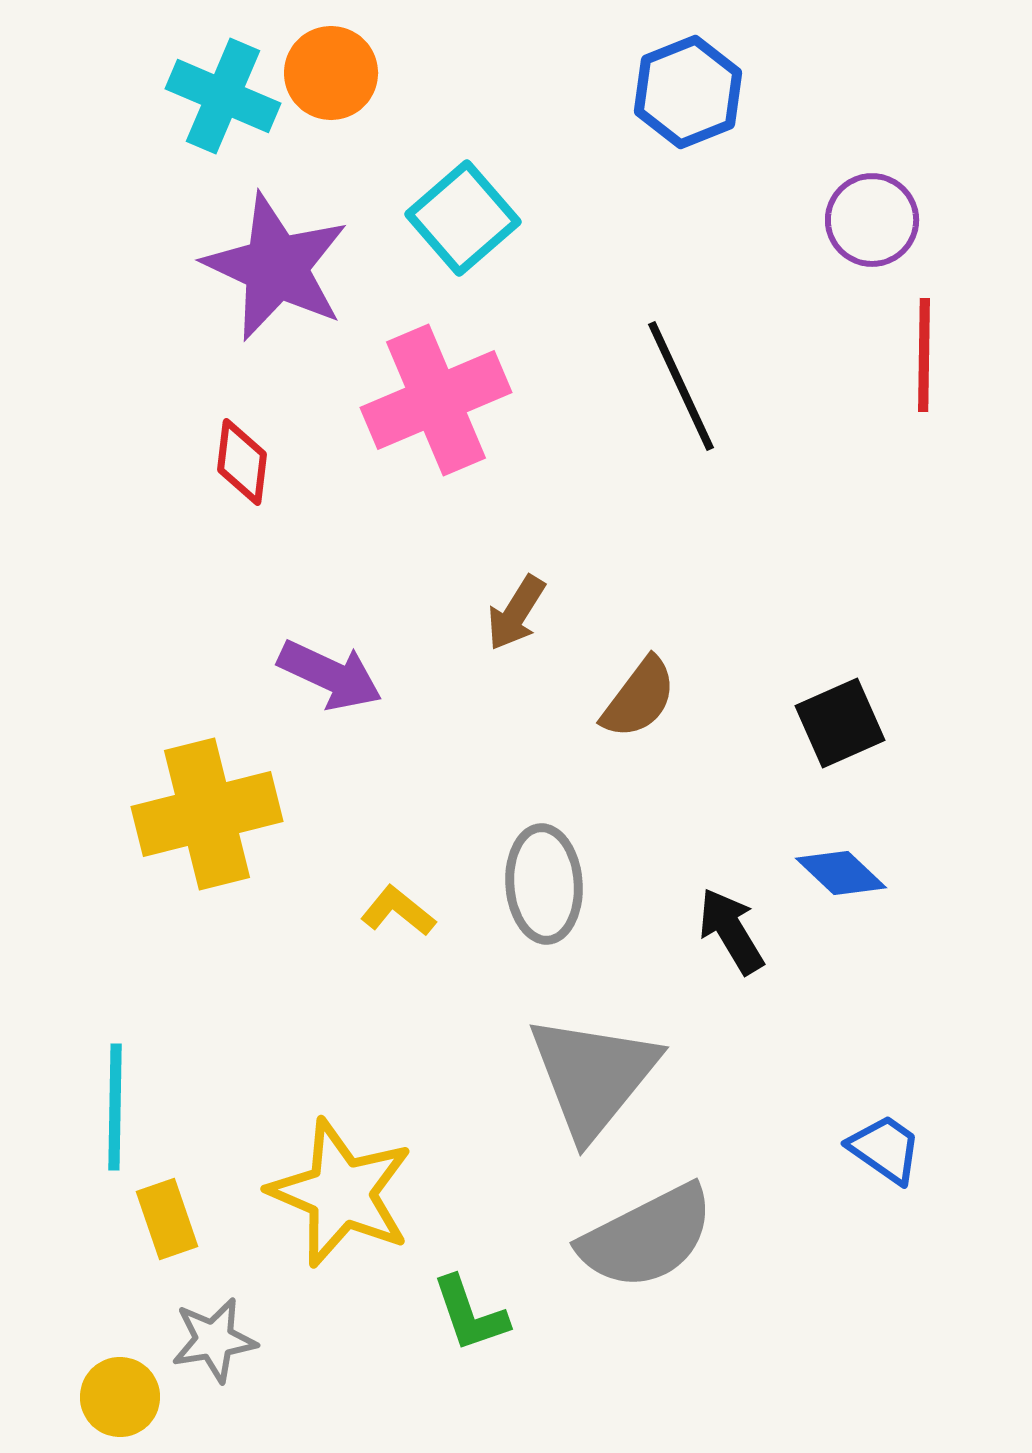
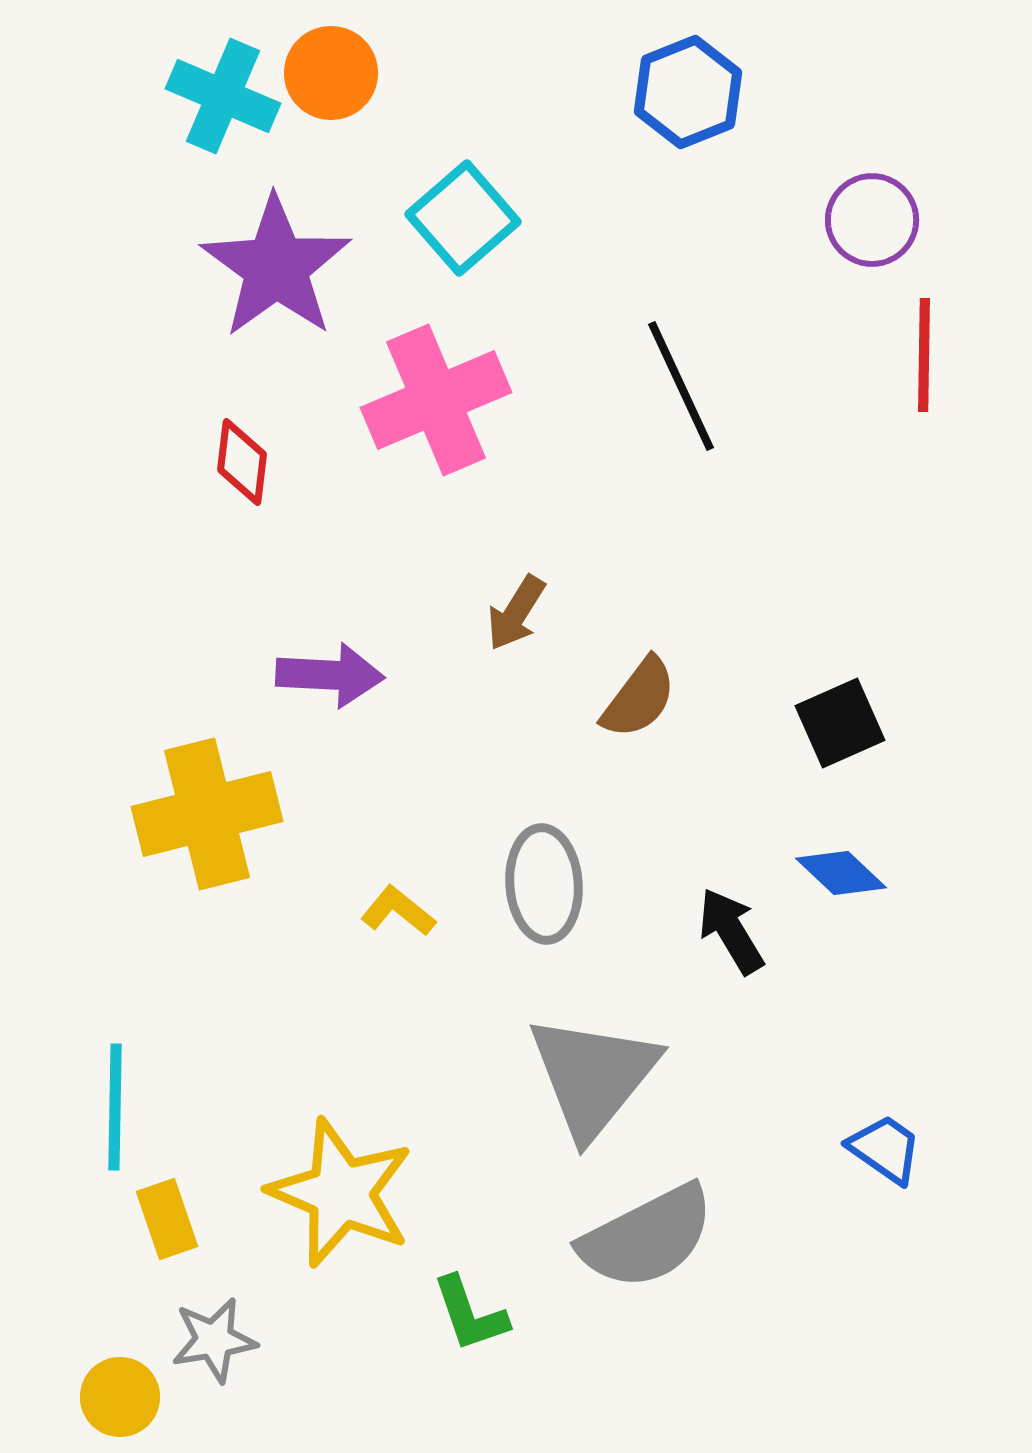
purple star: rotated 11 degrees clockwise
purple arrow: rotated 22 degrees counterclockwise
